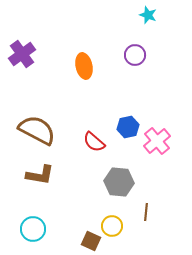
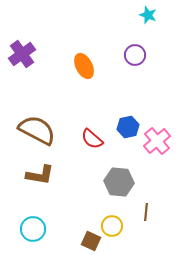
orange ellipse: rotated 15 degrees counterclockwise
red semicircle: moved 2 px left, 3 px up
